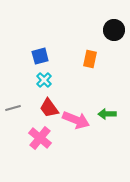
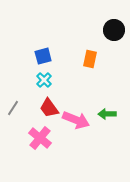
blue square: moved 3 px right
gray line: rotated 42 degrees counterclockwise
